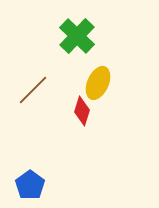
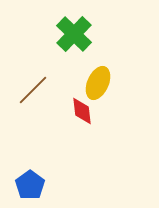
green cross: moved 3 px left, 2 px up
red diamond: rotated 24 degrees counterclockwise
